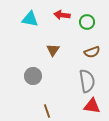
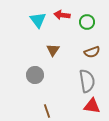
cyan triangle: moved 8 px right, 1 px down; rotated 42 degrees clockwise
gray circle: moved 2 px right, 1 px up
